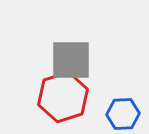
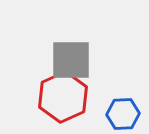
red hexagon: rotated 6 degrees counterclockwise
